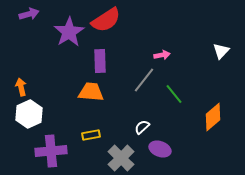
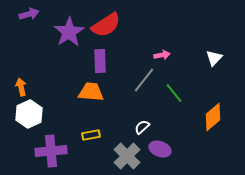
red semicircle: moved 5 px down
white triangle: moved 7 px left, 7 px down
green line: moved 1 px up
gray cross: moved 6 px right, 2 px up
